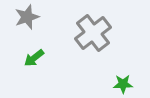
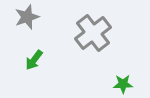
green arrow: moved 2 px down; rotated 15 degrees counterclockwise
